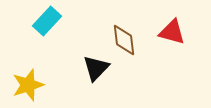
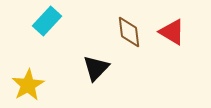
red triangle: rotated 16 degrees clockwise
brown diamond: moved 5 px right, 8 px up
yellow star: rotated 12 degrees counterclockwise
